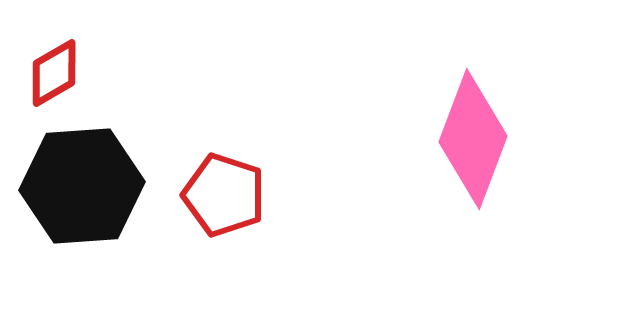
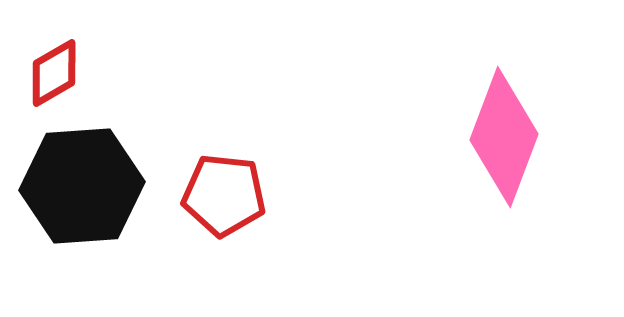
pink diamond: moved 31 px right, 2 px up
red pentagon: rotated 12 degrees counterclockwise
